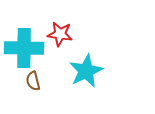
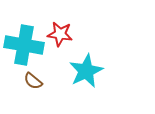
cyan cross: moved 3 px up; rotated 9 degrees clockwise
brown semicircle: rotated 36 degrees counterclockwise
